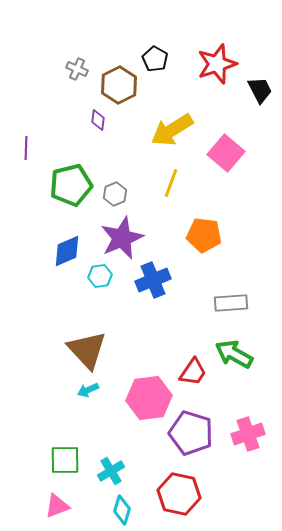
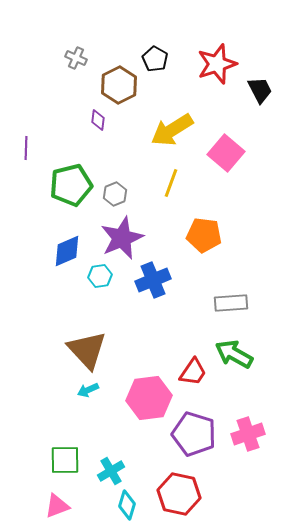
gray cross: moved 1 px left, 11 px up
purple pentagon: moved 3 px right, 1 px down
cyan diamond: moved 5 px right, 5 px up
